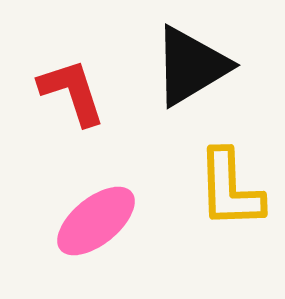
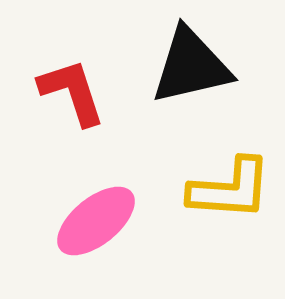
black triangle: rotated 18 degrees clockwise
yellow L-shape: rotated 84 degrees counterclockwise
